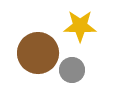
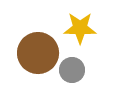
yellow star: moved 2 px down
